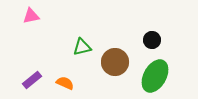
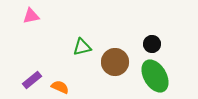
black circle: moved 4 px down
green ellipse: rotated 60 degrees counterclockwise
orange semicircle: moved 5 px left, 4 px down
